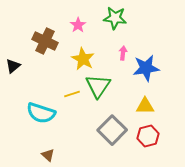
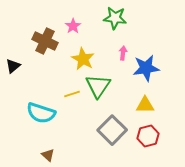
pink star: moved 5 px left, 1 px down
yellow triangle: moved 1 px up
